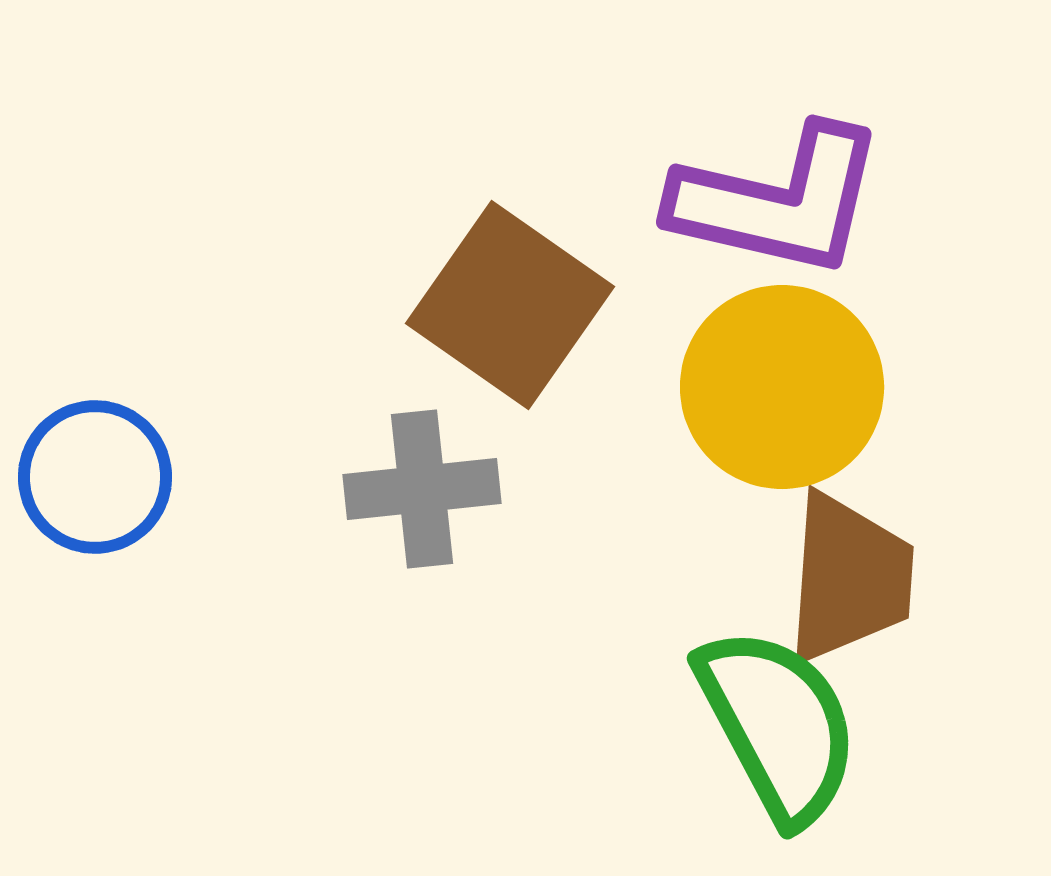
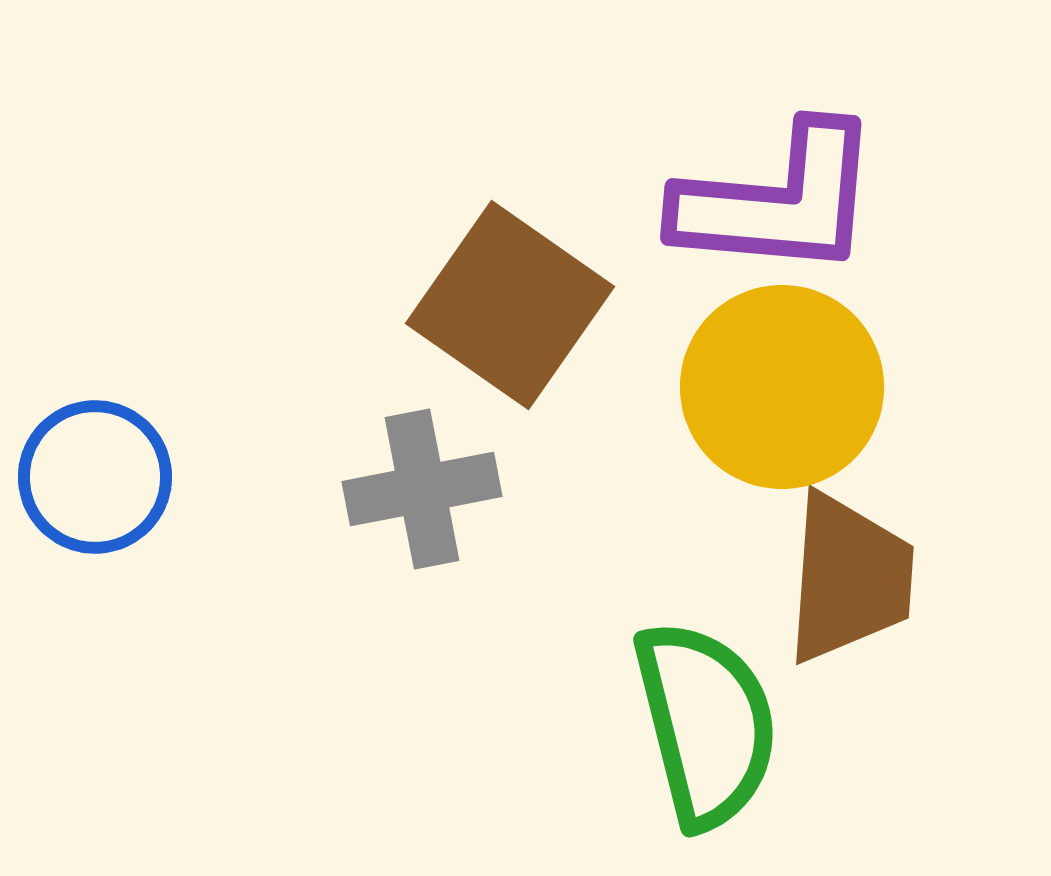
purple L-shape: rotated 8 degrees counterclockwise
gray cross: rotated 5 degrees counterclockwise
green semicircle: moved 72 px left, 1 px up; rotated 14 degrees clockwise
